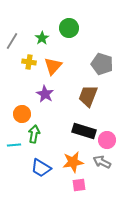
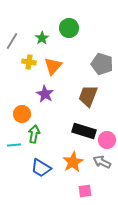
orange star: rotated 20 degrees counterclockwise
pink square: moved 6 px right, 6 px down
